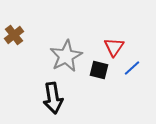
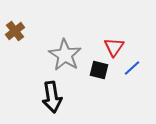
brown cross: moved 1 px right, 4 px up
gray star: moved 1 px left, 1 px up; rotated 12 degrees counterclockwise
black arrow: moved 1 px left, 1 px up
